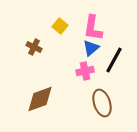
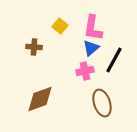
brown cross: rotated 21 degrees counterclockwise
